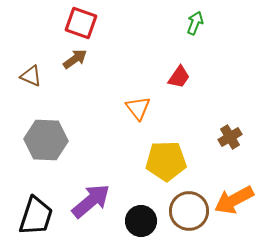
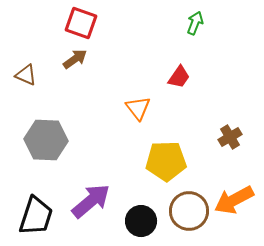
brown triangle: moved 5 px left, 1 px up
